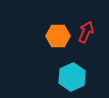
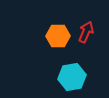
cyan hexagon: rotated 16 degrees clockwise
